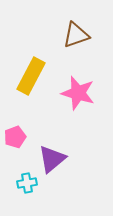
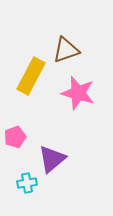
brown triangle: moved 10 px left, 15 px down
